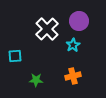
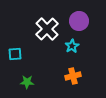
cyan star: moved 1 px left, 1 px down
cyan square: moved 2 px up
green star: moved 9 px left, 2 px down
